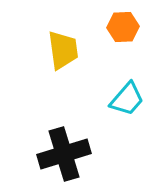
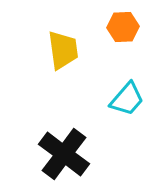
black cross: rotated 36 degrees counterclockwise
